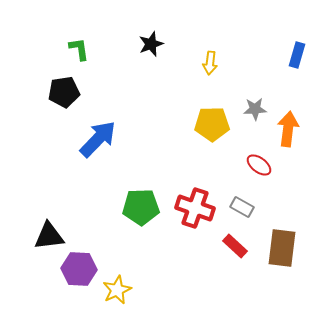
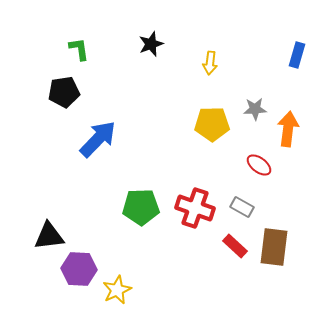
brown rectangle: moved 8 px left, 1 px up
